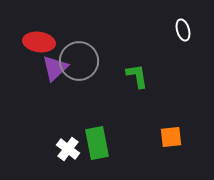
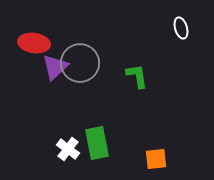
white ellipse: moved 2 px left, 2 px up
red ellipse: moved 5 px left, 1 px down
gray circle: moved 1 px right, 2 px down
purple triangle: moved 1 px up
orange square: moved 15 px left, 22 px down
